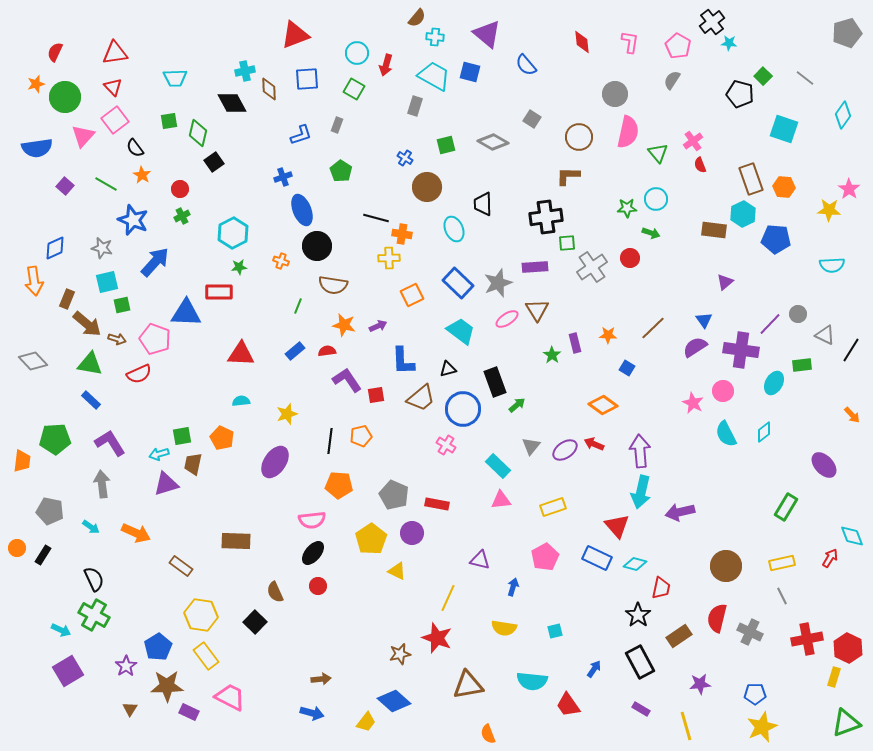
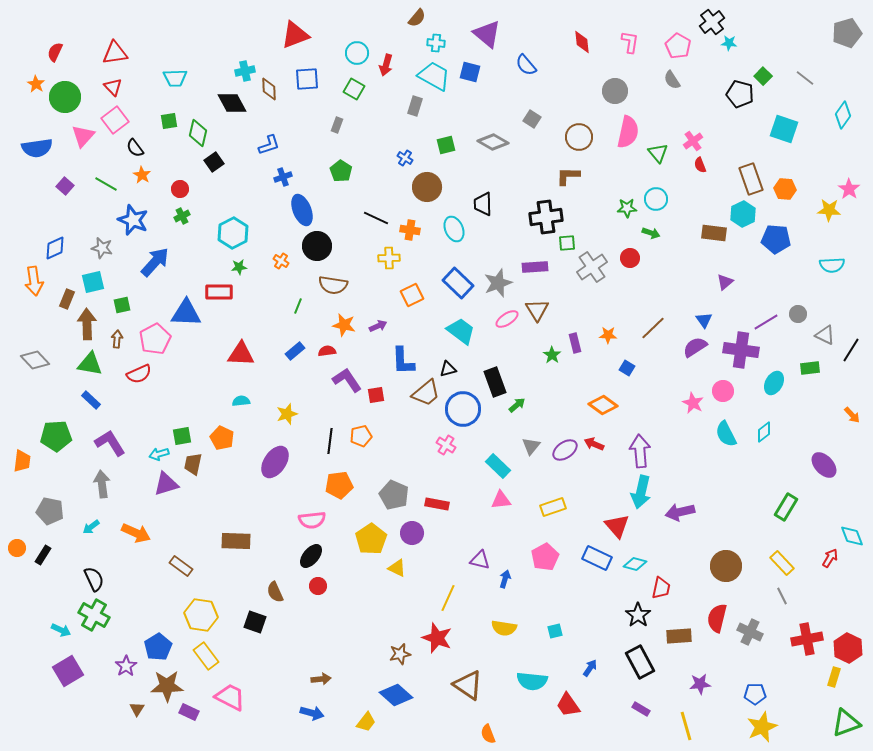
cyan cross at (435, 37): moved 1 px right, 6 px down
gray semicircle at (672, 80): rotated 66 degrees counterclockwise
orange star at (36, 84): rotated 24 degrees counterclockwise
gray circle at (615, 94): moved 3 px up
blue L-shape at (301, 135): moved 32 px left, 10 px down
orange hexagon at (784, 187): moved 1 px right, 2 px down
black line at (376, 218): rotated 10 degrees clockwise
brown rectangle at (714, 230): moved 3 px down
orange cross at (402, 234): moved 8 px right, 4 px up
orange cross at (281, 261): rotated 14 degrees clockwise
cyan square at (107, 282): moved 14 px left
brown arrow at (87, 324): rotated 132 degrees counterclockwise
purple line at (770, 324): moved 4 px left, 2 px up; rotated 15 degrees clockwise
brown arrow at (117, 339): rotated 102 degrees counterclockwise
pink pentagon at (155, 339): rotated 24 degrees clockwise
gray diamond at (33, 361): moved 2 px right, 1 px up
green rectangle at (802, 365): moved 8 px right, 3 px down
brown trapezoid at (421, 398): moved 5 px right, 5 px up
green pentagon at (55, 439): moved 1 px right, 3 px up
orange pentagon at (339, 485): rotated 12 degrees counterclockwise
cyan arrow at (91, 527): rotated 108 degrees clockwise
black ellipse at (313, 553): moved 2 px left, 3 px down
yellow rectangle at (782, 563): rotated 60 degrees clockwise
yellow triangle at (397, 571): moved 3 px up
blue arrow at (513, 587): moved 8 px left, 8 px up
black square at (255, 622): rotated 25 degrees counterclockwise
brown rectangle at (679, 636): rotated 30 degrees clockwise
blue arrow at (594, 669): moved 4 px left, 1 px up
brown triangle at (468, 685): rotated 44 degrees clockwise
blue diamond at (394, 701): moved 2 px right, 6 px up
brown triangle at (130, 709): moved 7 px right
